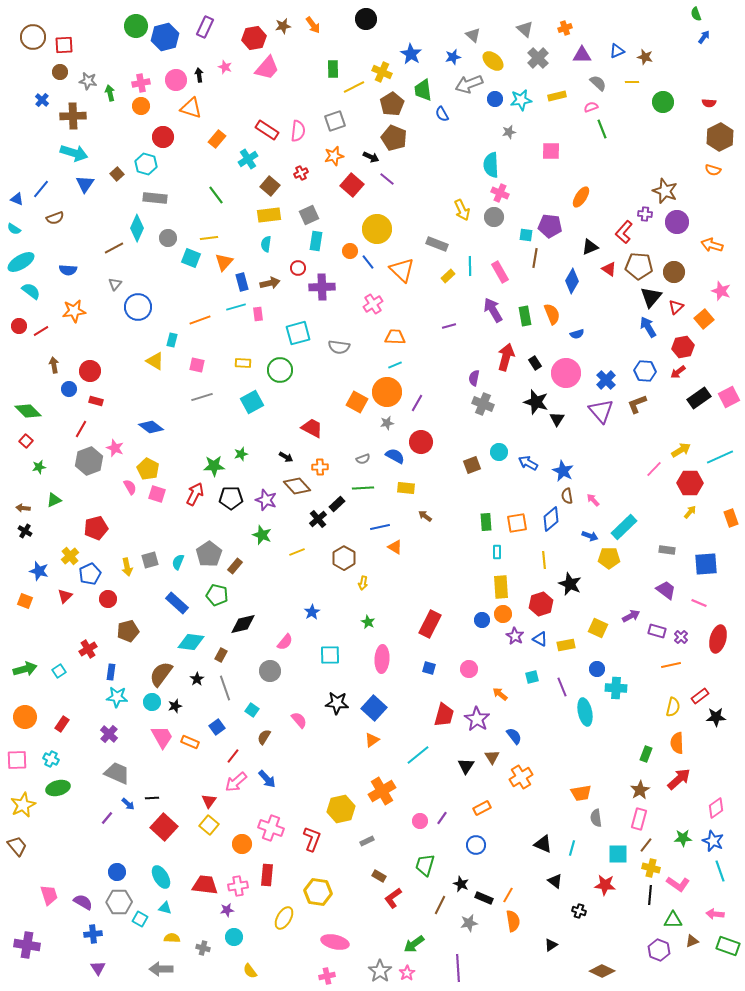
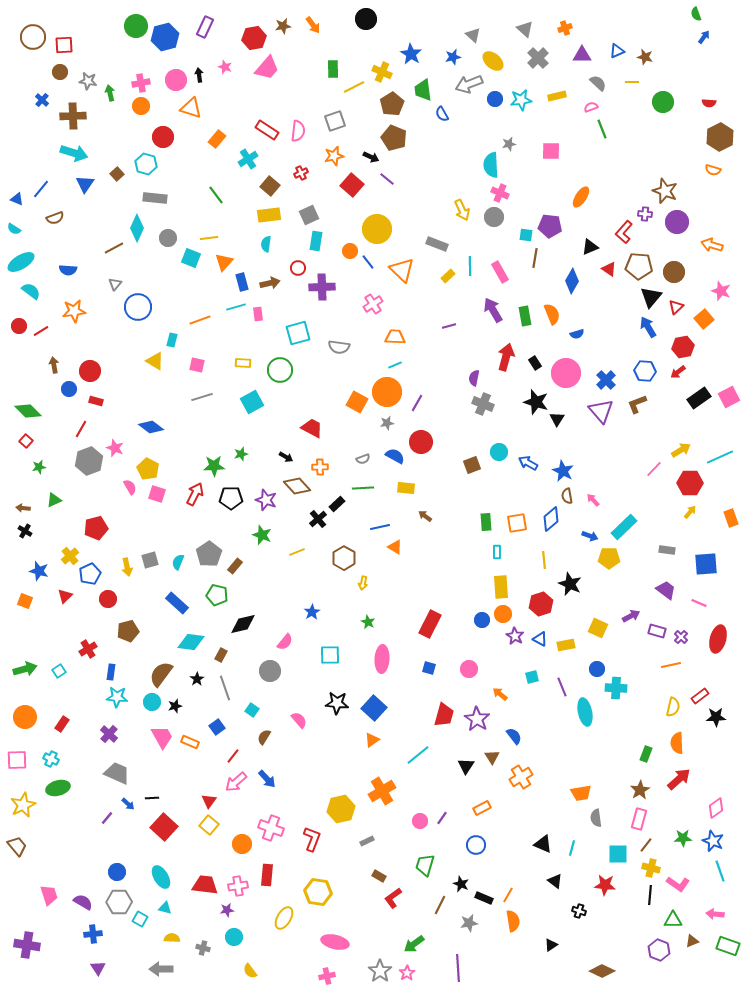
gray star at (509, 132): moved 12 px down
